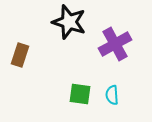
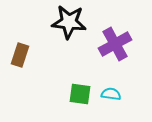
black star: rotated 12 degrees counterclockwise
cyan semicircle: moved 1 px left, 1 px up; rotated 102 degrees clockwise
